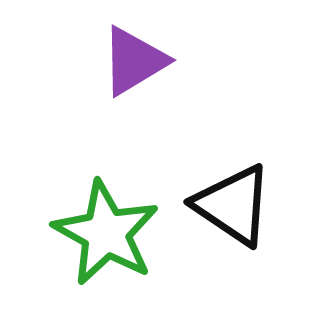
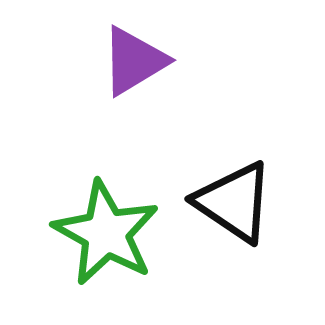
black triangle: moved 1 px right, 3 px up
